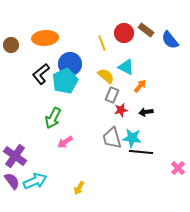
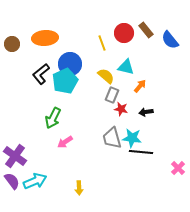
brown rectangle: rotated 14 degrees clockwise
brown circle: moved 1 px right, 1 px up
cyan triangle: rotated 12 degrees counterclockwise
red star: moved 1 px up; rotated 24 degrees clockwise
yellow arrow: rotated 32 degrees counterclockwise
